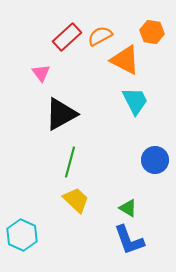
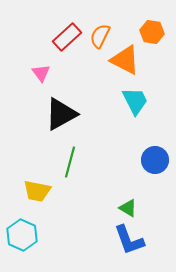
orange semicircle: rotated 35 degrees counterclockwise
yellow trapezoid: moved 39 px left, 9 px up; rotated 148 degrees clockwise
